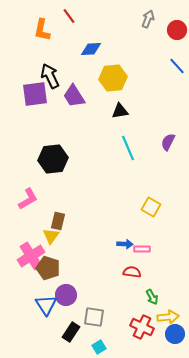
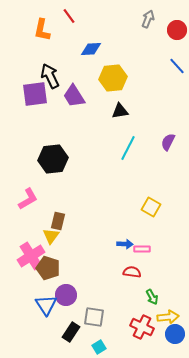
cyan line: rotated 50 degrees clockwise
